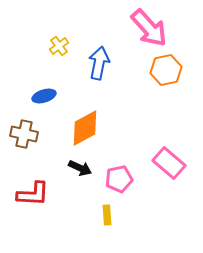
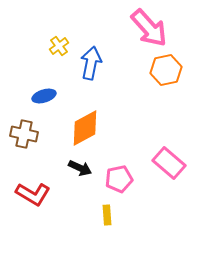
blue arrow: moved 8 px left
red L-shape: rotated 28 degrees clockwise
